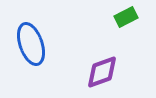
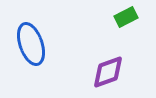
purple diamond: moved 6 px right
